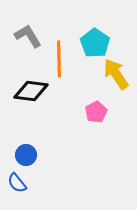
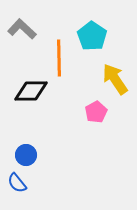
gray L-shape: moved 6 px left, 7 px up; rotated 16 degrees counterclockwise
cyan pentagon: moved 3 px left, 7 px up
orange line: moved 1 px up
yellow arrow: moved 1 px left, 5 px down
black diamond: rotated 8 degrees counterclockwise
